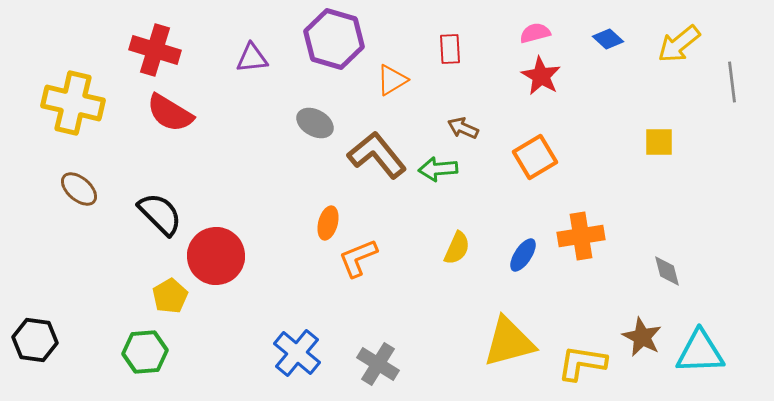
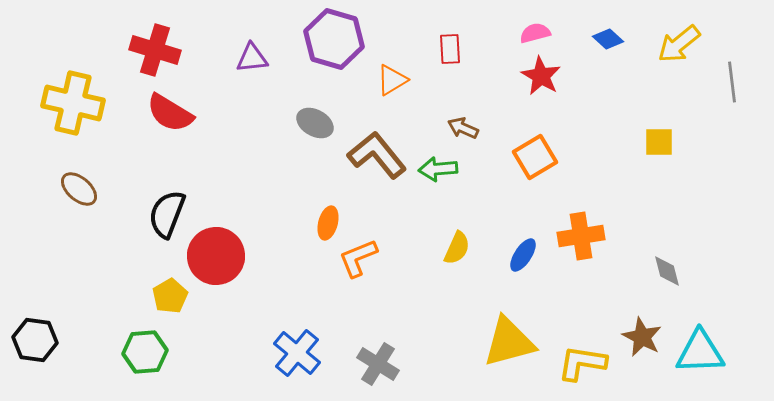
black semicircle: moved 7 px right; rotated 114 degrees counterclockwise
